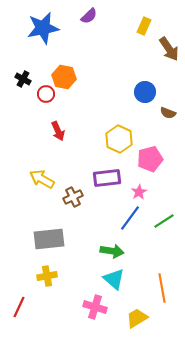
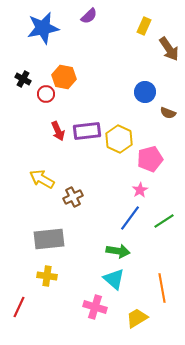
purple rectangle: moved 20 px left, 47 px up
pink star: moved 1 px right, 2 px up
green arrow: moved 6 px right
yellow cross: rotated 18 degrees clockwise
